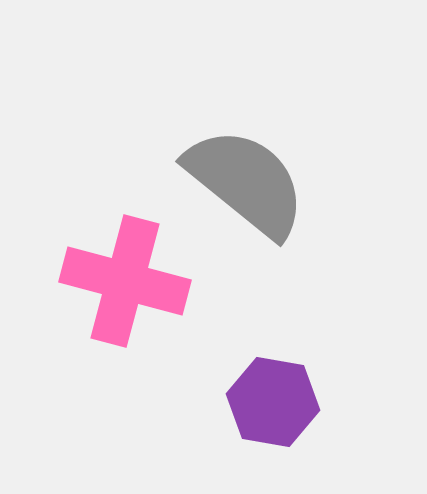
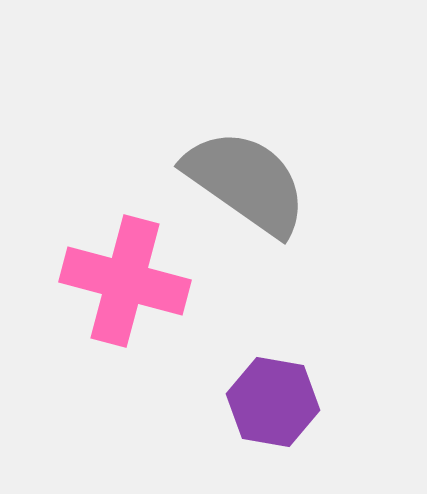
gray semicircle: rotated 4 degrees counterclockwise
